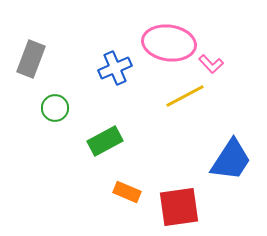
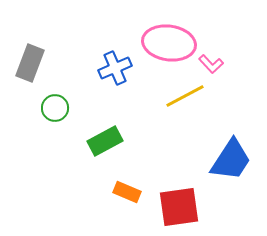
gray rectangle: moved 1 px left, 4 px down
